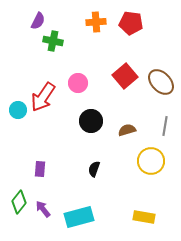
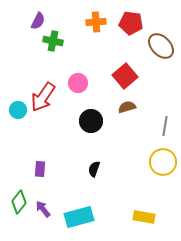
brown ellipse: moved 36 px up
brown semicircle: moved 23 px up
yellow circle: moved 12 px right, 1 px down
